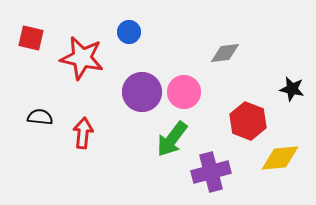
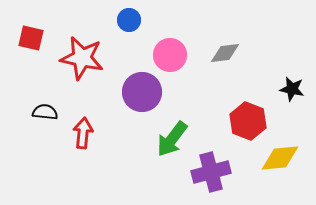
blue circle: moved 12 px up
pink circle: moved 14 px left, 37 px up
black semicircle: moved 5 px right, 5 px up
